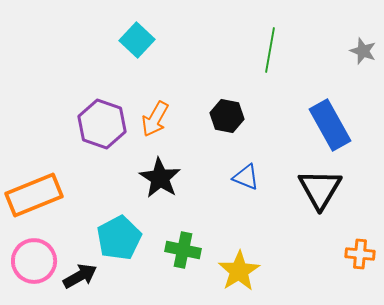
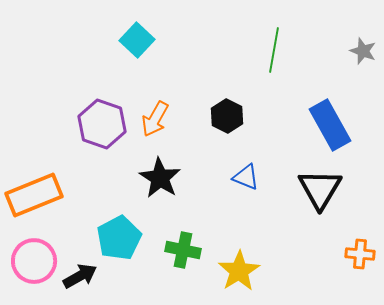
green line: moved 4 px right
black hexagon: rotated 16 degrees clockwise
